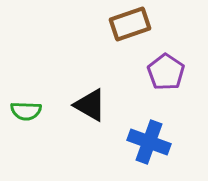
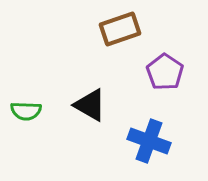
brown rectangle: moved 10 px left, 5 px down
purple pentagon: moved 1 px left
blue cross: moved 1 px up
